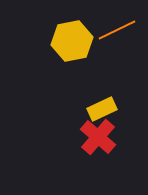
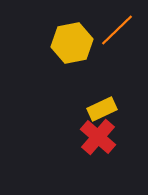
orange line: rotated 18 degrees counterclockwise
yellow hexagon: moved 2 px down
